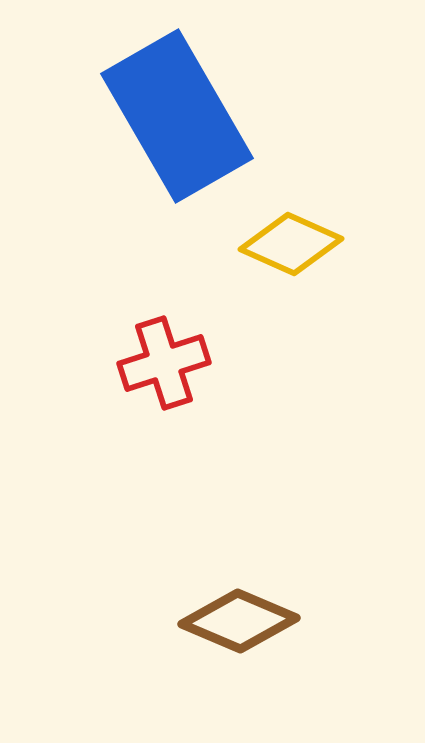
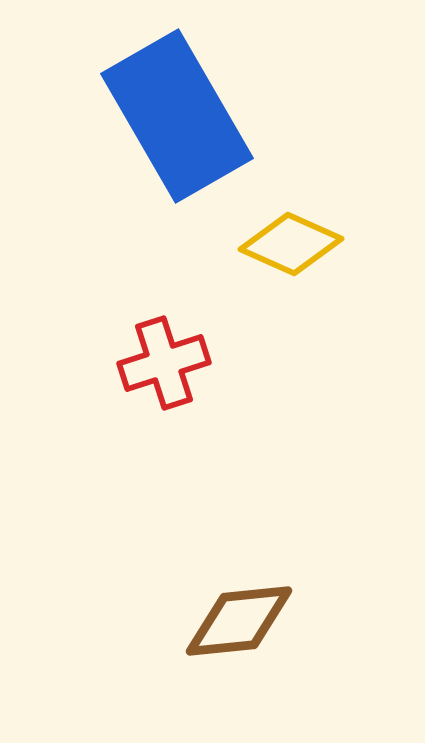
brown diamond: rotated 29 degrees counterclockwise
